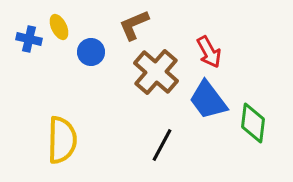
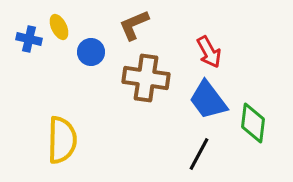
brown cross: moved 10 px left, 6 px down; rotated 33 degrees counterclockwise
black line: moved 37 px right, 9 px down
